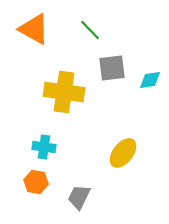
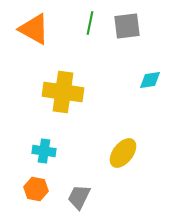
green line: moved 7 px up; rotated 55 degrees clockwise
gray square: moved 15 px right, 42 px up
yellow cross: moved 1 px left
cyan cross: moved 4 px down
orange hexagon: moved 7 px down
